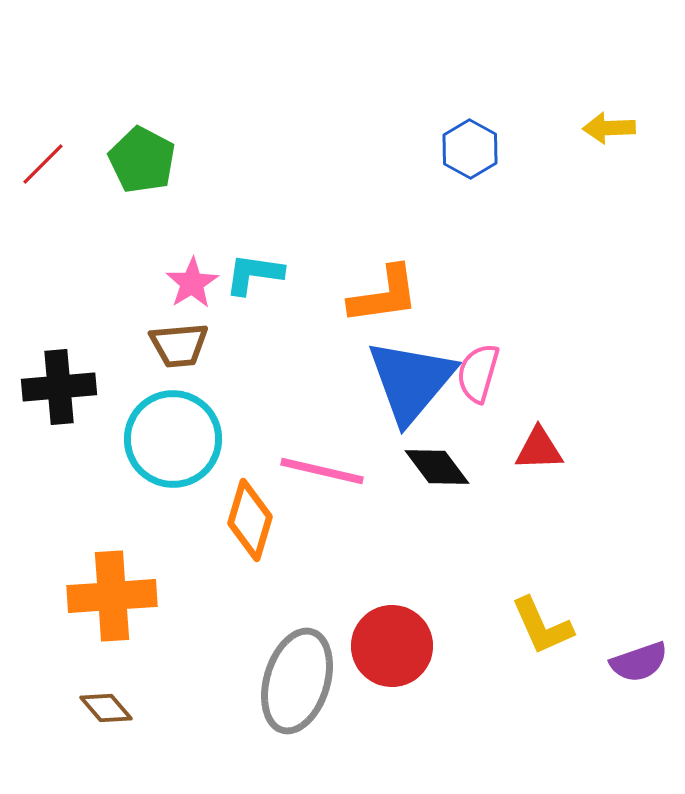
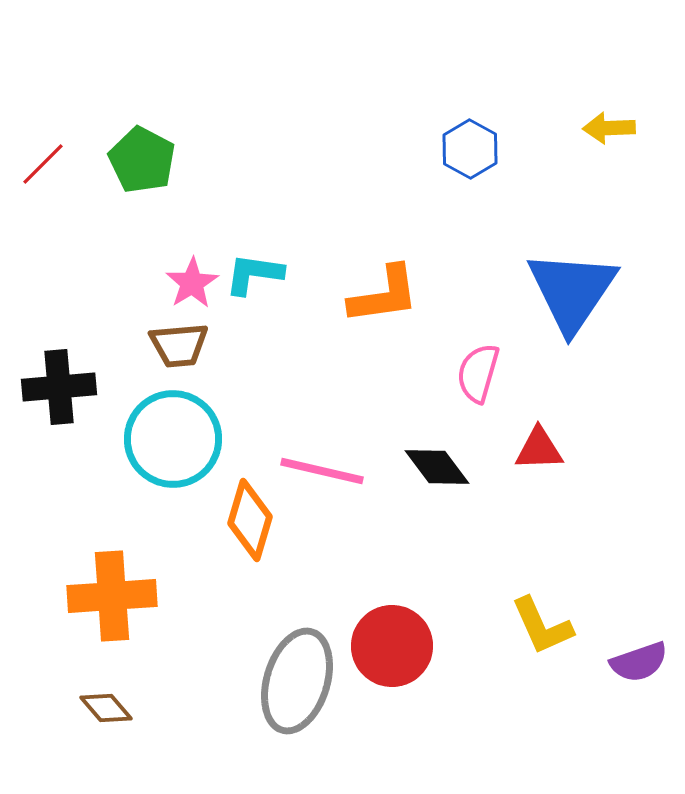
blue triangle: moved 161 px right, 90 px up; rotated 6 degrees counterclockwise
